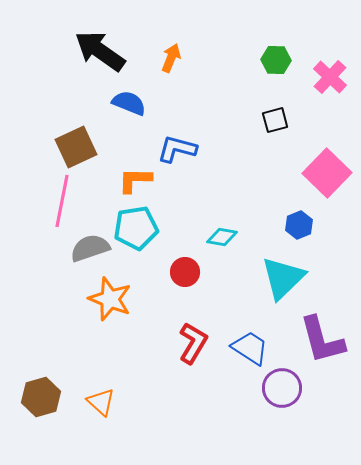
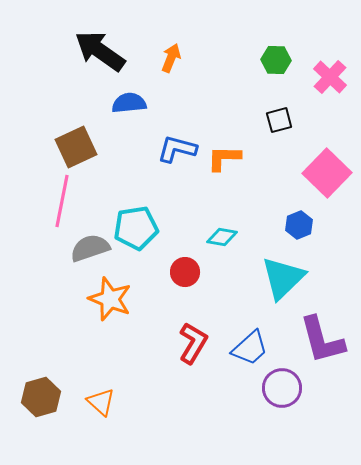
blue semicircle: rotated 28 degrees counterclockwise
black square: moved 4 px right
orange L-shape: moved 89 px right, 22 px up
blue trapezoid: rotated 105 degrees clockwise
